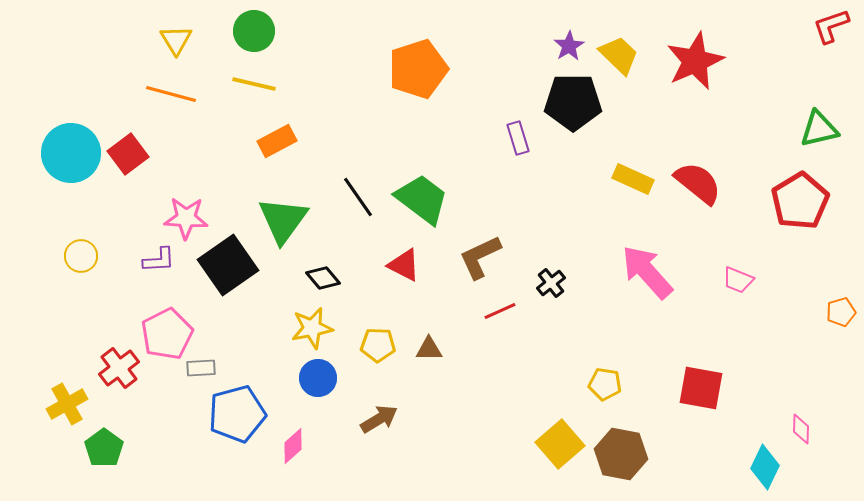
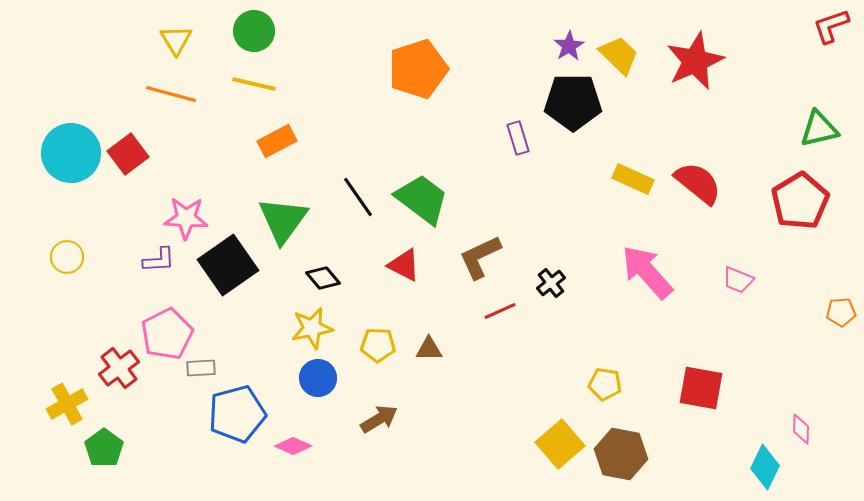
yellow circle at (81, 256): moved 14 px left, 1 px down
orange pentagon at (841, 312): rotated 12 degrees clockwise
pink diamond at (293, 446): rotated 66 degrees clockwise
